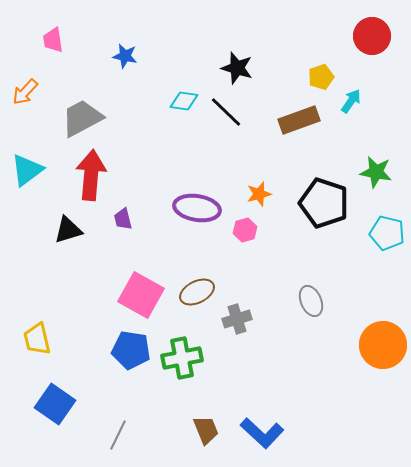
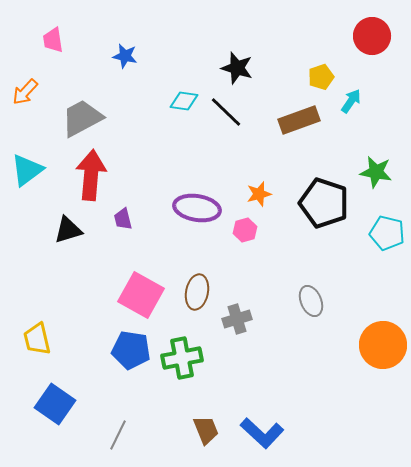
brown ellipse: rotated 52 degrees counterclockwise
